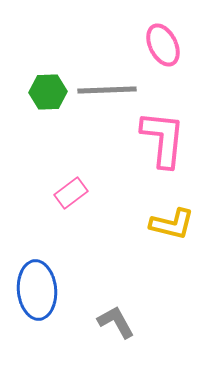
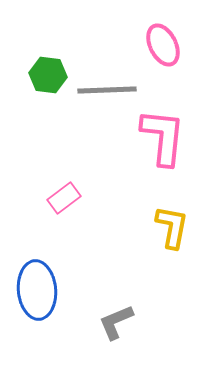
green hexagon: moved 17 px up; rotated 9 degrees clockwise
pink L-shape: moved 2 px up
pink rectangle: moved 7 px left, 5 px down
yellow L-shape: moved 3 px down; rotated 93 degrees counterclockwise
gray L-shape: rotated 84 degrees counterclockwise
